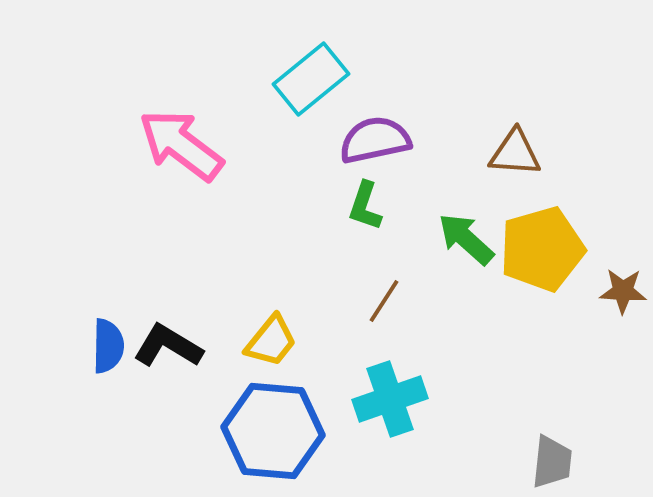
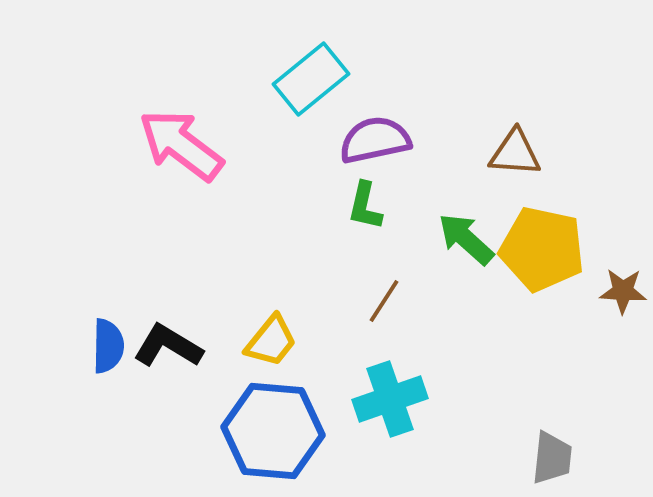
green L-shape: rotated 6 degrees counterclockwise
yellow pentagon: rotated 28 degrees clockwise
gray trapezoid: moved 4 px up
